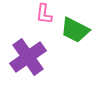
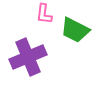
purple cross: rotated 12 degrees clockwise
